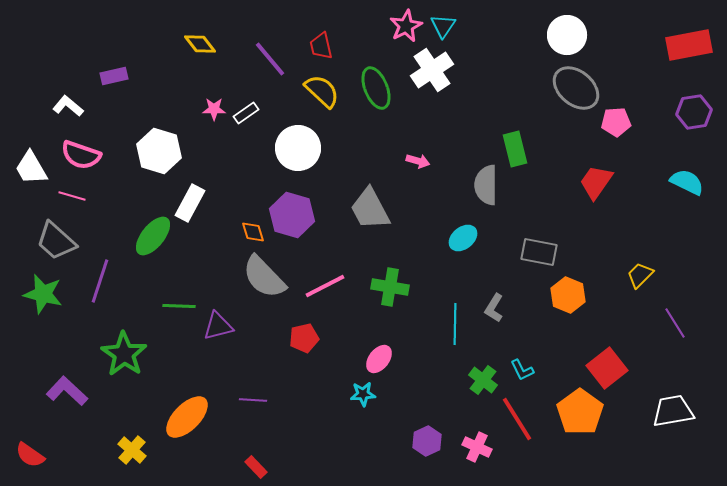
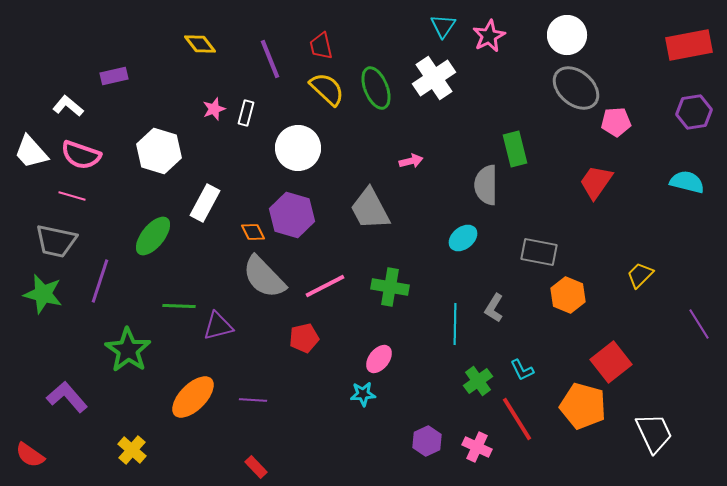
pink star at (406, 26): moved 83 px right, 10 px down
purple line at (270, 59): rotated 18 degrees clockwise
white cross at (432, 70): moved 2 px right, 8 px down
yellow semicircle at (322, 91): moved 5 px right, 2 px up
pink star at (214, 109): rotated 20 degrees counterclockwise
white rectangle at (246, 113): rotated 40 degrees counterclockwise
pink arrow at (418, 161): moved 7 px left; rotated 30 degrees counterclockwise
white trapezoid at (31, 168): moved 16 px up; rotated 12 degrees counterclockwise
cyan semicircle at (687, 182): rotated 12 degrees counterclockwise
white rectangle at (190, 203): moved 15 px right
orange diamond at (253, 232): rotated 10 degrees counterclockwise
gray trapezoid at (56, 241): rotated 30 degrees counterclockwise
purple line at (675, 323): moved 24 px right, 1 px down
green star at (124, 354): moved 4 px right, 4 px up
red square at (607, 368): moved 4 px right, 6 px up
green cross at (483, 380): moved 5 px left, 1 px down; rotated 16 degrees clockwise
purple L-shape at (67, 391): moved 6 px down; rotated 6 degrees clockwise
white trapezoid at (673, 411): moved 19 px left, 22 px down; rotated 75 degrees clockwise
orange pentagon at (580, 412): moved 3 px right, 6 px up; rotated 21 degrees counterclockwise
orange ellipse at (187, 417): moved 6 px right, 20 px up
